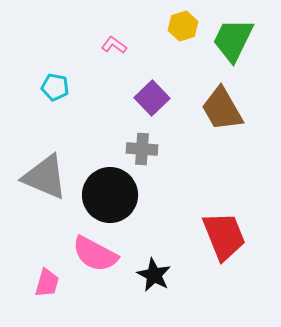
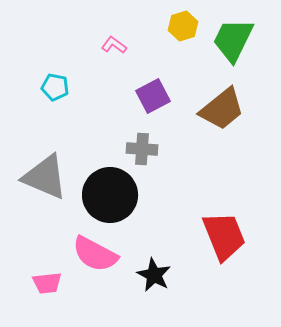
purple square: moved 1 px right, 2 px up; rotated 16 degrees clockwise
brown trapezoid: rotated 99 degrees counterclockwise
pink trapezoid: rotated 68 degrees clockwise
